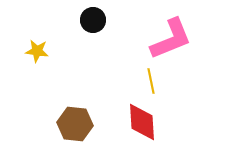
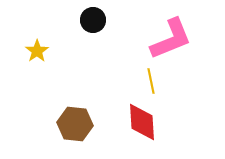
yellow star: rotated 30 degrees clockwise
